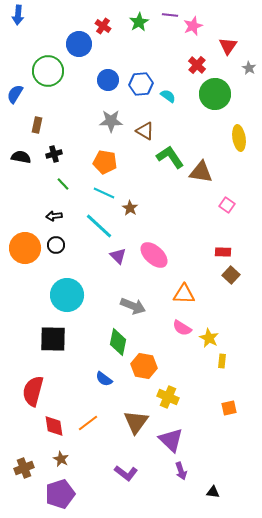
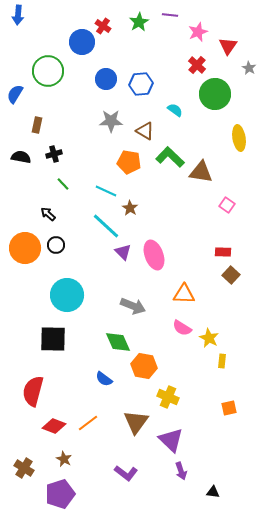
pink star at (193, 26): moved 5 px right, 6 px down
blue circle at (79, 44): moved 3 px right, 2 px up
blue circle at (108, 80): moved 2 px left, 1 px up
cyan semicircle at (168, 96): moved 7 px right, 14 px down
green L-shape at (170, 157): rotated 12 degrees counterclockwise
orange pentagon at (105, 162): moved 24 px right
cyan line at (104, 193): moved 2 px right, 2 px up
black arrow at (54, 216): moved 6 px left, 2 px up; rotated 49 degrees clockwise
cyan line at (99, 226): moved 7 px right
pink ellipse at (154, 255): rotated 28 degrees clockwise
purple triangle at (118, 256): moved 5 px right, 4 px up
green diamond at (118, 342): rotated 36 degrees counterclockwise
red diamond at (54, 426): rotated 60 degrees counterclockwise
brown star at (61, 459): moved 3 px right
brown cross at (24, 468): rotated 36 degrees counterclockwise
